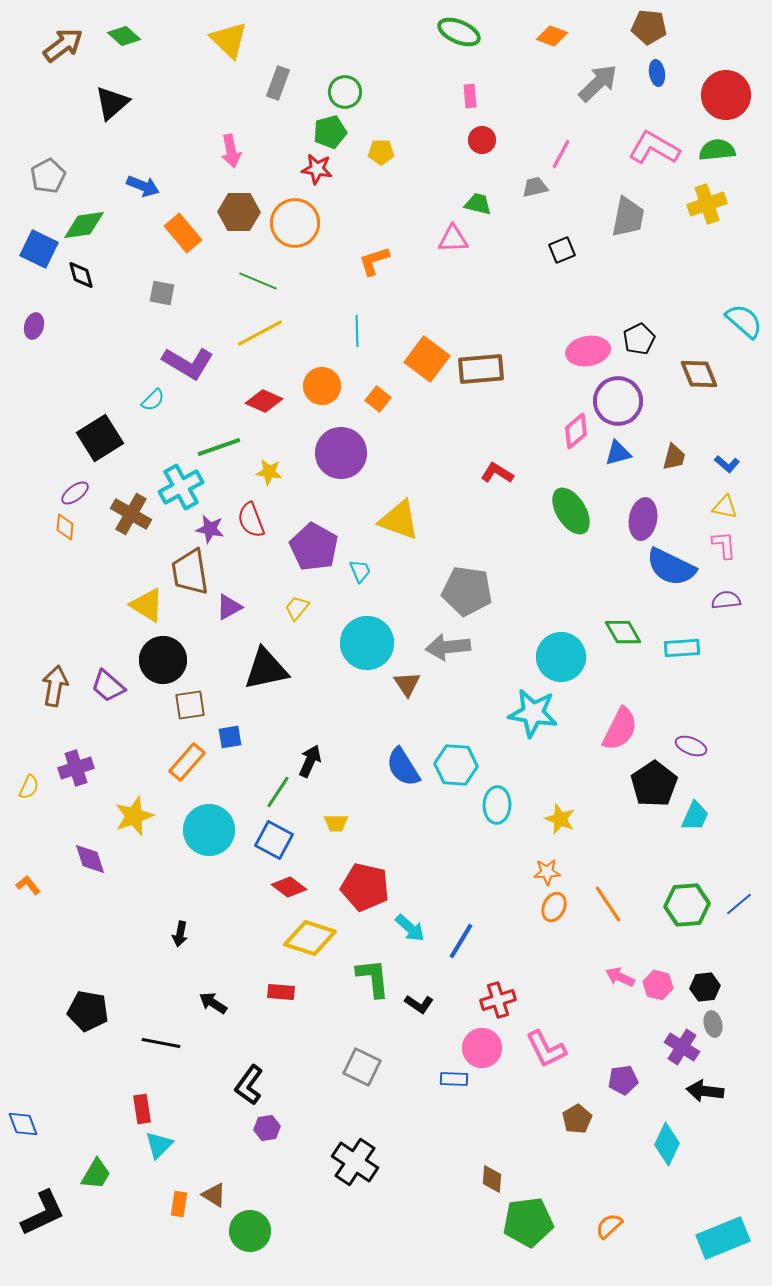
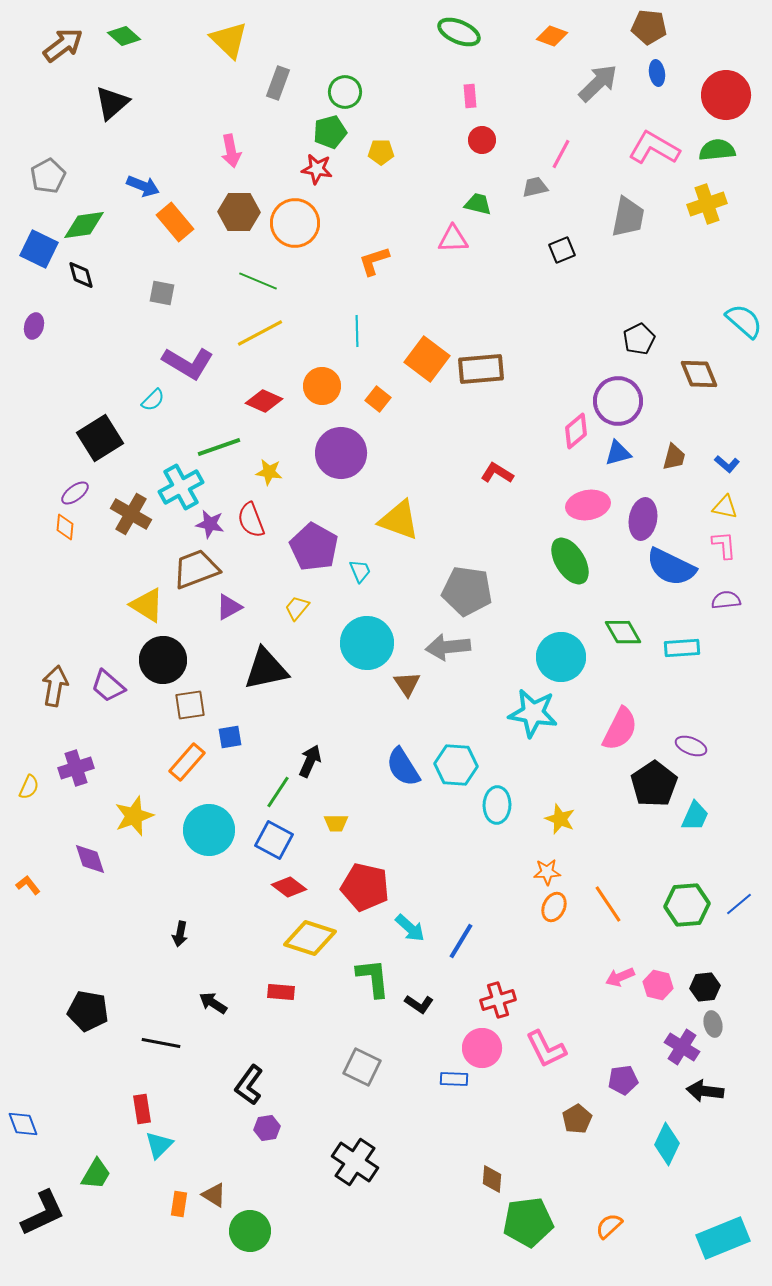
orange rectangle at (183, 233): moved 8 px left, 11 px up
pink ellipse at (588, 351): moved 154 px down
green ellipse at (571, 511): moved 1 px left, 50 px down
purple star at (210, 529): moved 5 px up
brown trapezoid at (190, 572): moved 6 px right, 3 px up; rotated 78 degrees clockwise
pink arrow at (620, 977): rotated 48 degrees counterclockwise
